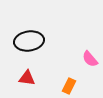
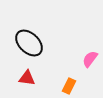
black ellipse: moved 2 px down; rotated 52 degrees clockwise
pink semicircle: rotated 78 degrees clockwise
